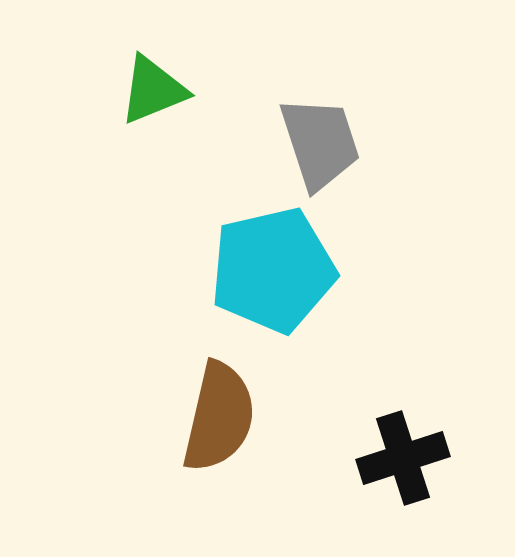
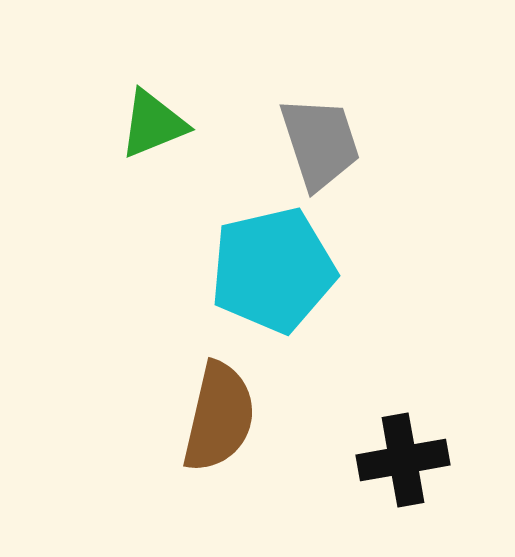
green triangle: moved 34 px down
black cross: moved 2 px down; rotated 8 degrees clockwise
